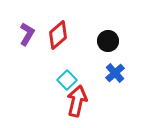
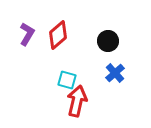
cyan square: rotated 30 degrees counterclockwise
